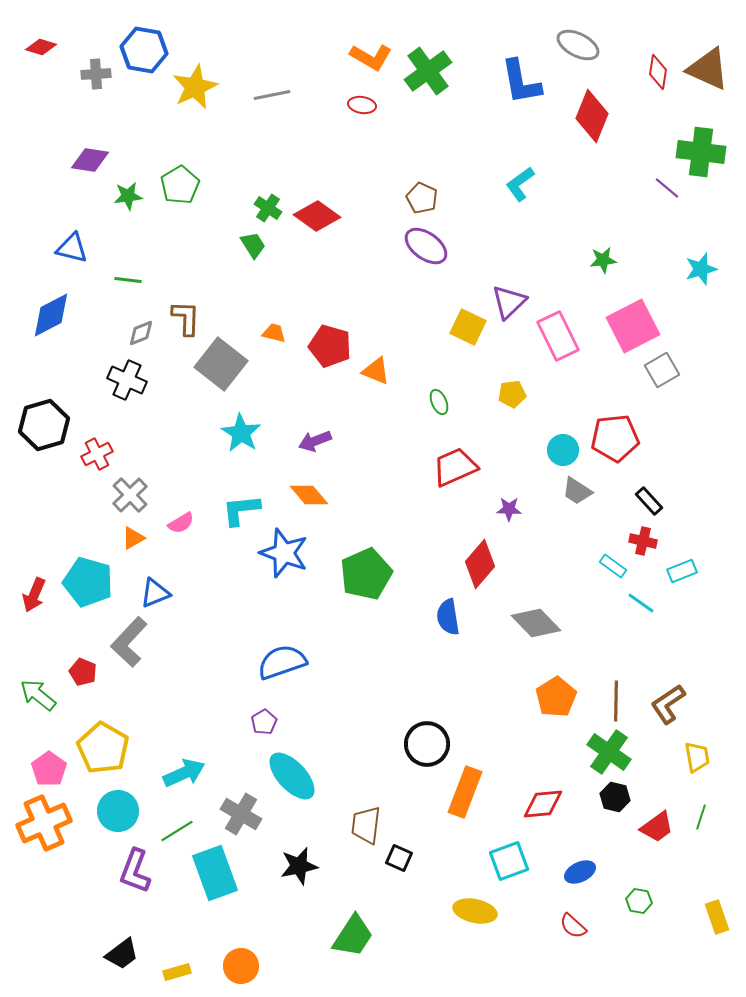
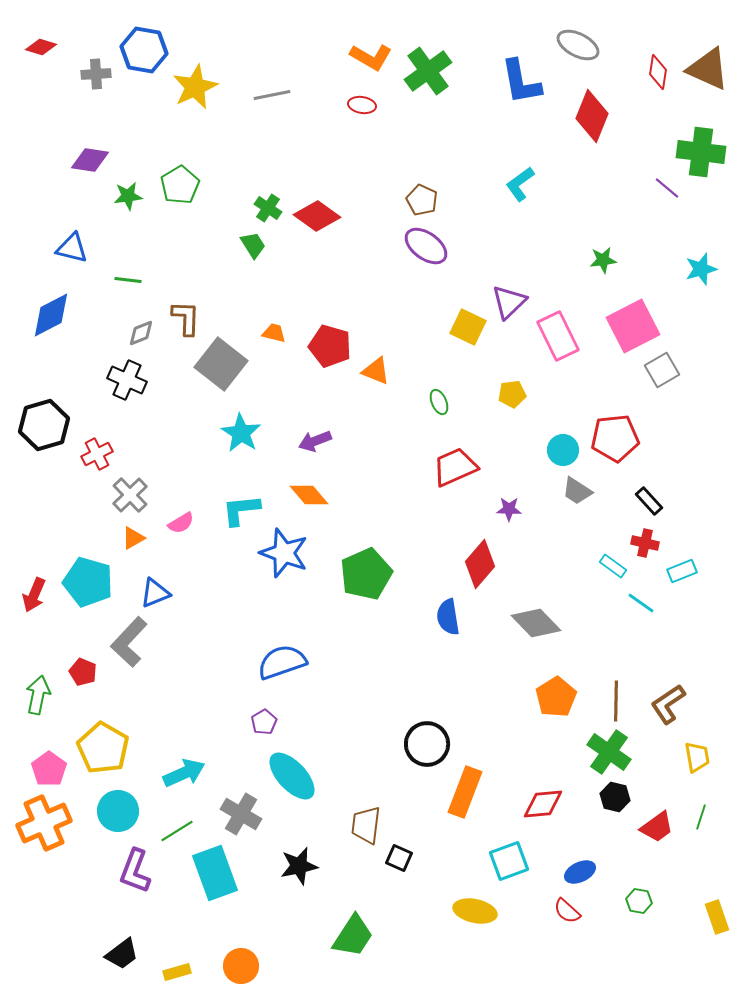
brown pentagon at (422, 198): moved 2 px down
red cross at (643, 541): moved 2 px right, 2 px down
green arrow at (38, 695): rotated 63 degrees clockwise
red semicircle at (573, 926): moved 6 px left, 15 px up
